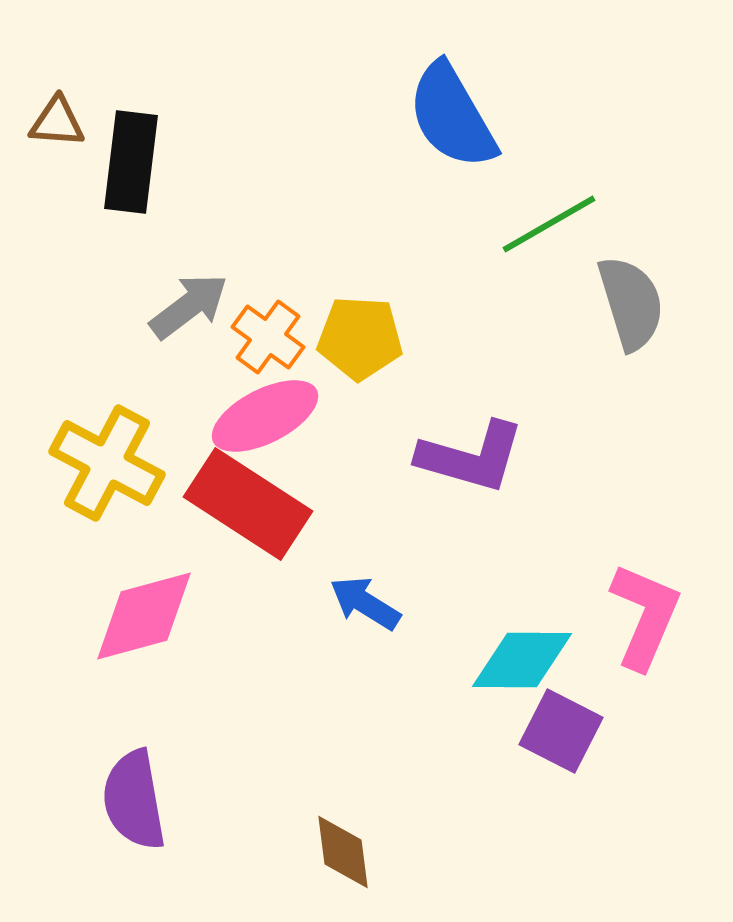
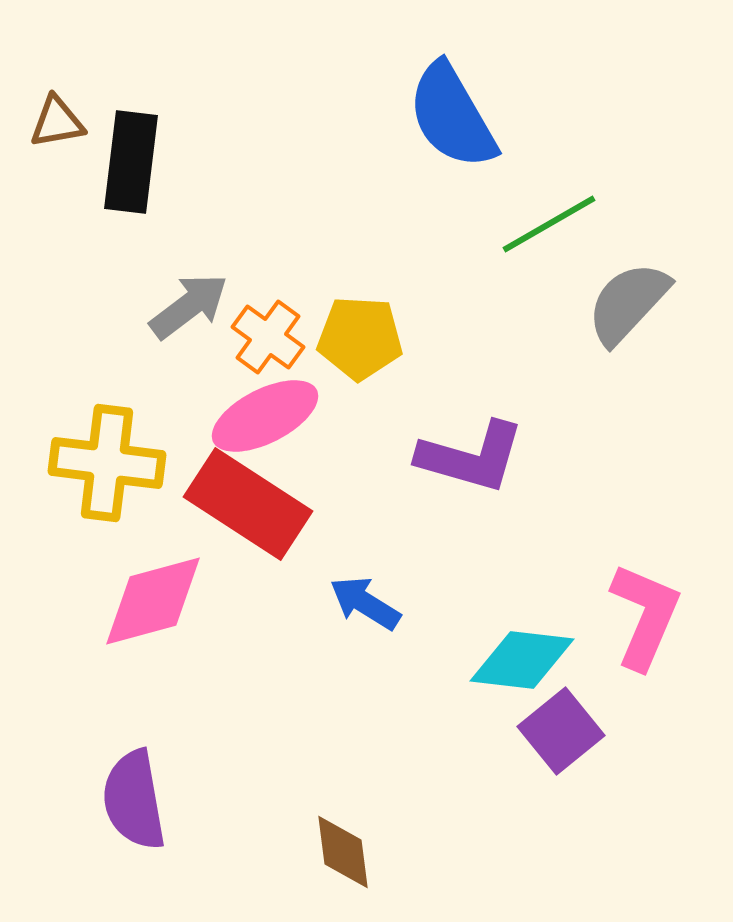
brown triangle: rotated 14 degrees counterclockwise
gray semicircle: moved 3 px left; rotated 120 degrees counterclockwise
yellow cross: rotated 21 degrees counterclockwise
pink diamond: moved 9 px right, 15 px up
cyan diamond: rotated 6 degrees clockwise
purple square: rotated 24 degrees clockwise
